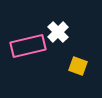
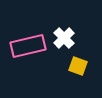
white cross: moved 6 px right, 6 px down
